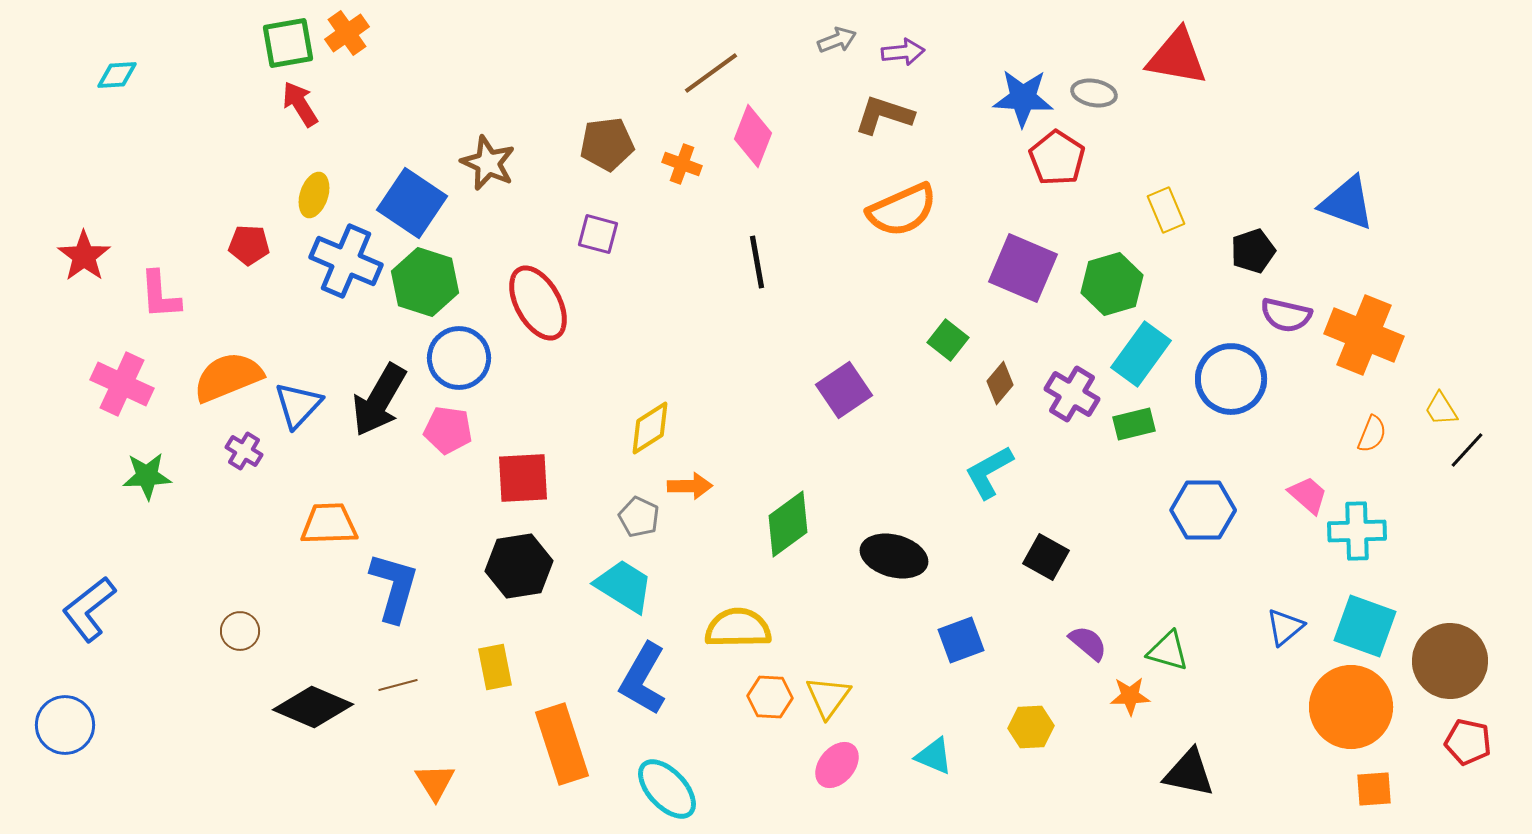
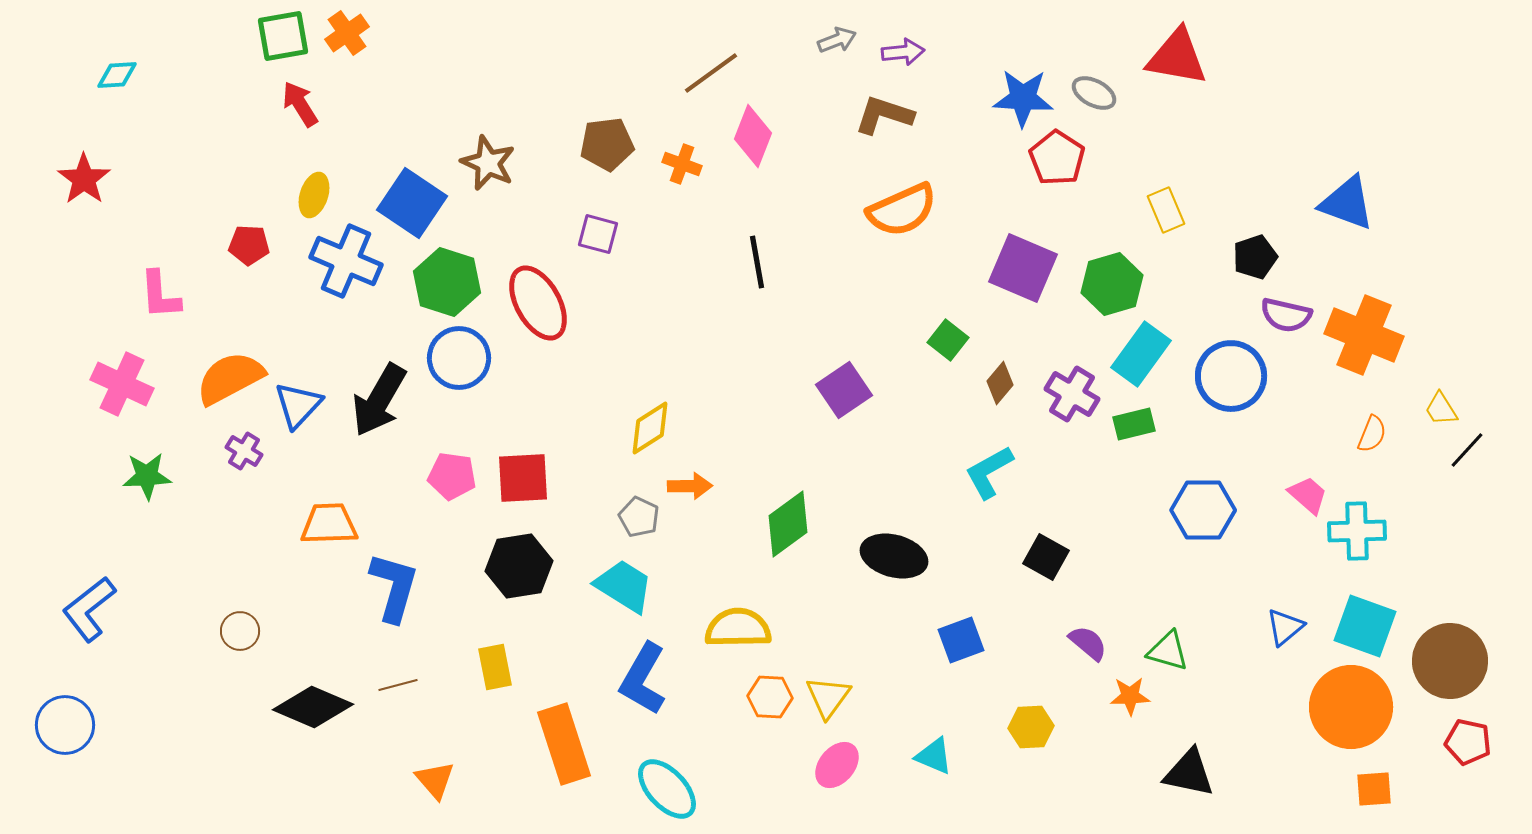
green square at (288, 43): moved 5 px left, 7 px up
gray ellipse at (1094, 93): rotated 18 degrees clockwise
black pentagon at (1253, 251): moved 2 px right, 6 px down
red star at (84, 256): moved 77 px up
green hexagon at (425, 282): moved 22 px right
orange semicircle at (228, 377): moved 2 px right, 1 px down; rotated 6 degrees counterclockwise
blue circle at (1231, 379): moved 3 px up
pink pentagon at (448, 430): moved 4 px right, 46 px down
orange rectangle at (562, 744): moved 2 px right
orange triangle at (435, 782): moved 2 px up; rotated 9 degrees counterclockwise
